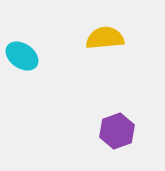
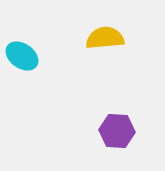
purple hexagon: rotated 24 degrees clockwise
